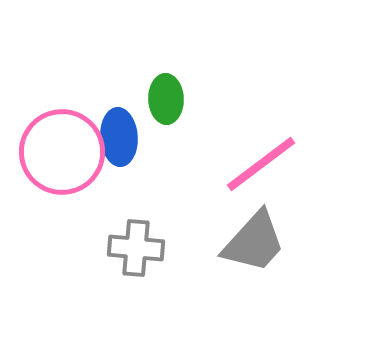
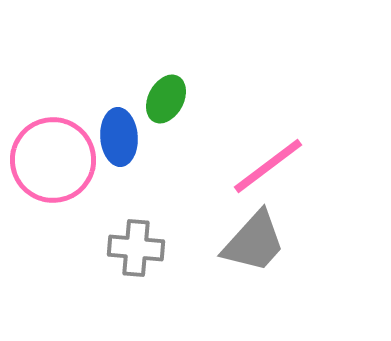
green ellipse: rotated 30 degrees clockwise
pink circle: moved 9 px left, 8 px down
pink line: moved 7 px right, 2 px down
